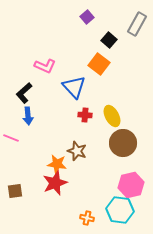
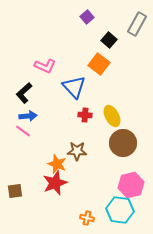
blue arrow: rotated 90 degrees counterclockwise
pink line: moved 12 px right, 7 px up; rotated 14 degrees clockwise
brown star: rotated 18 degrees counterclockwise
orange star: rotated 12 degrees clockwise
